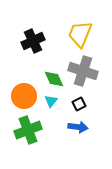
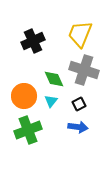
gray cross: moved 1 px right, 1 px up
